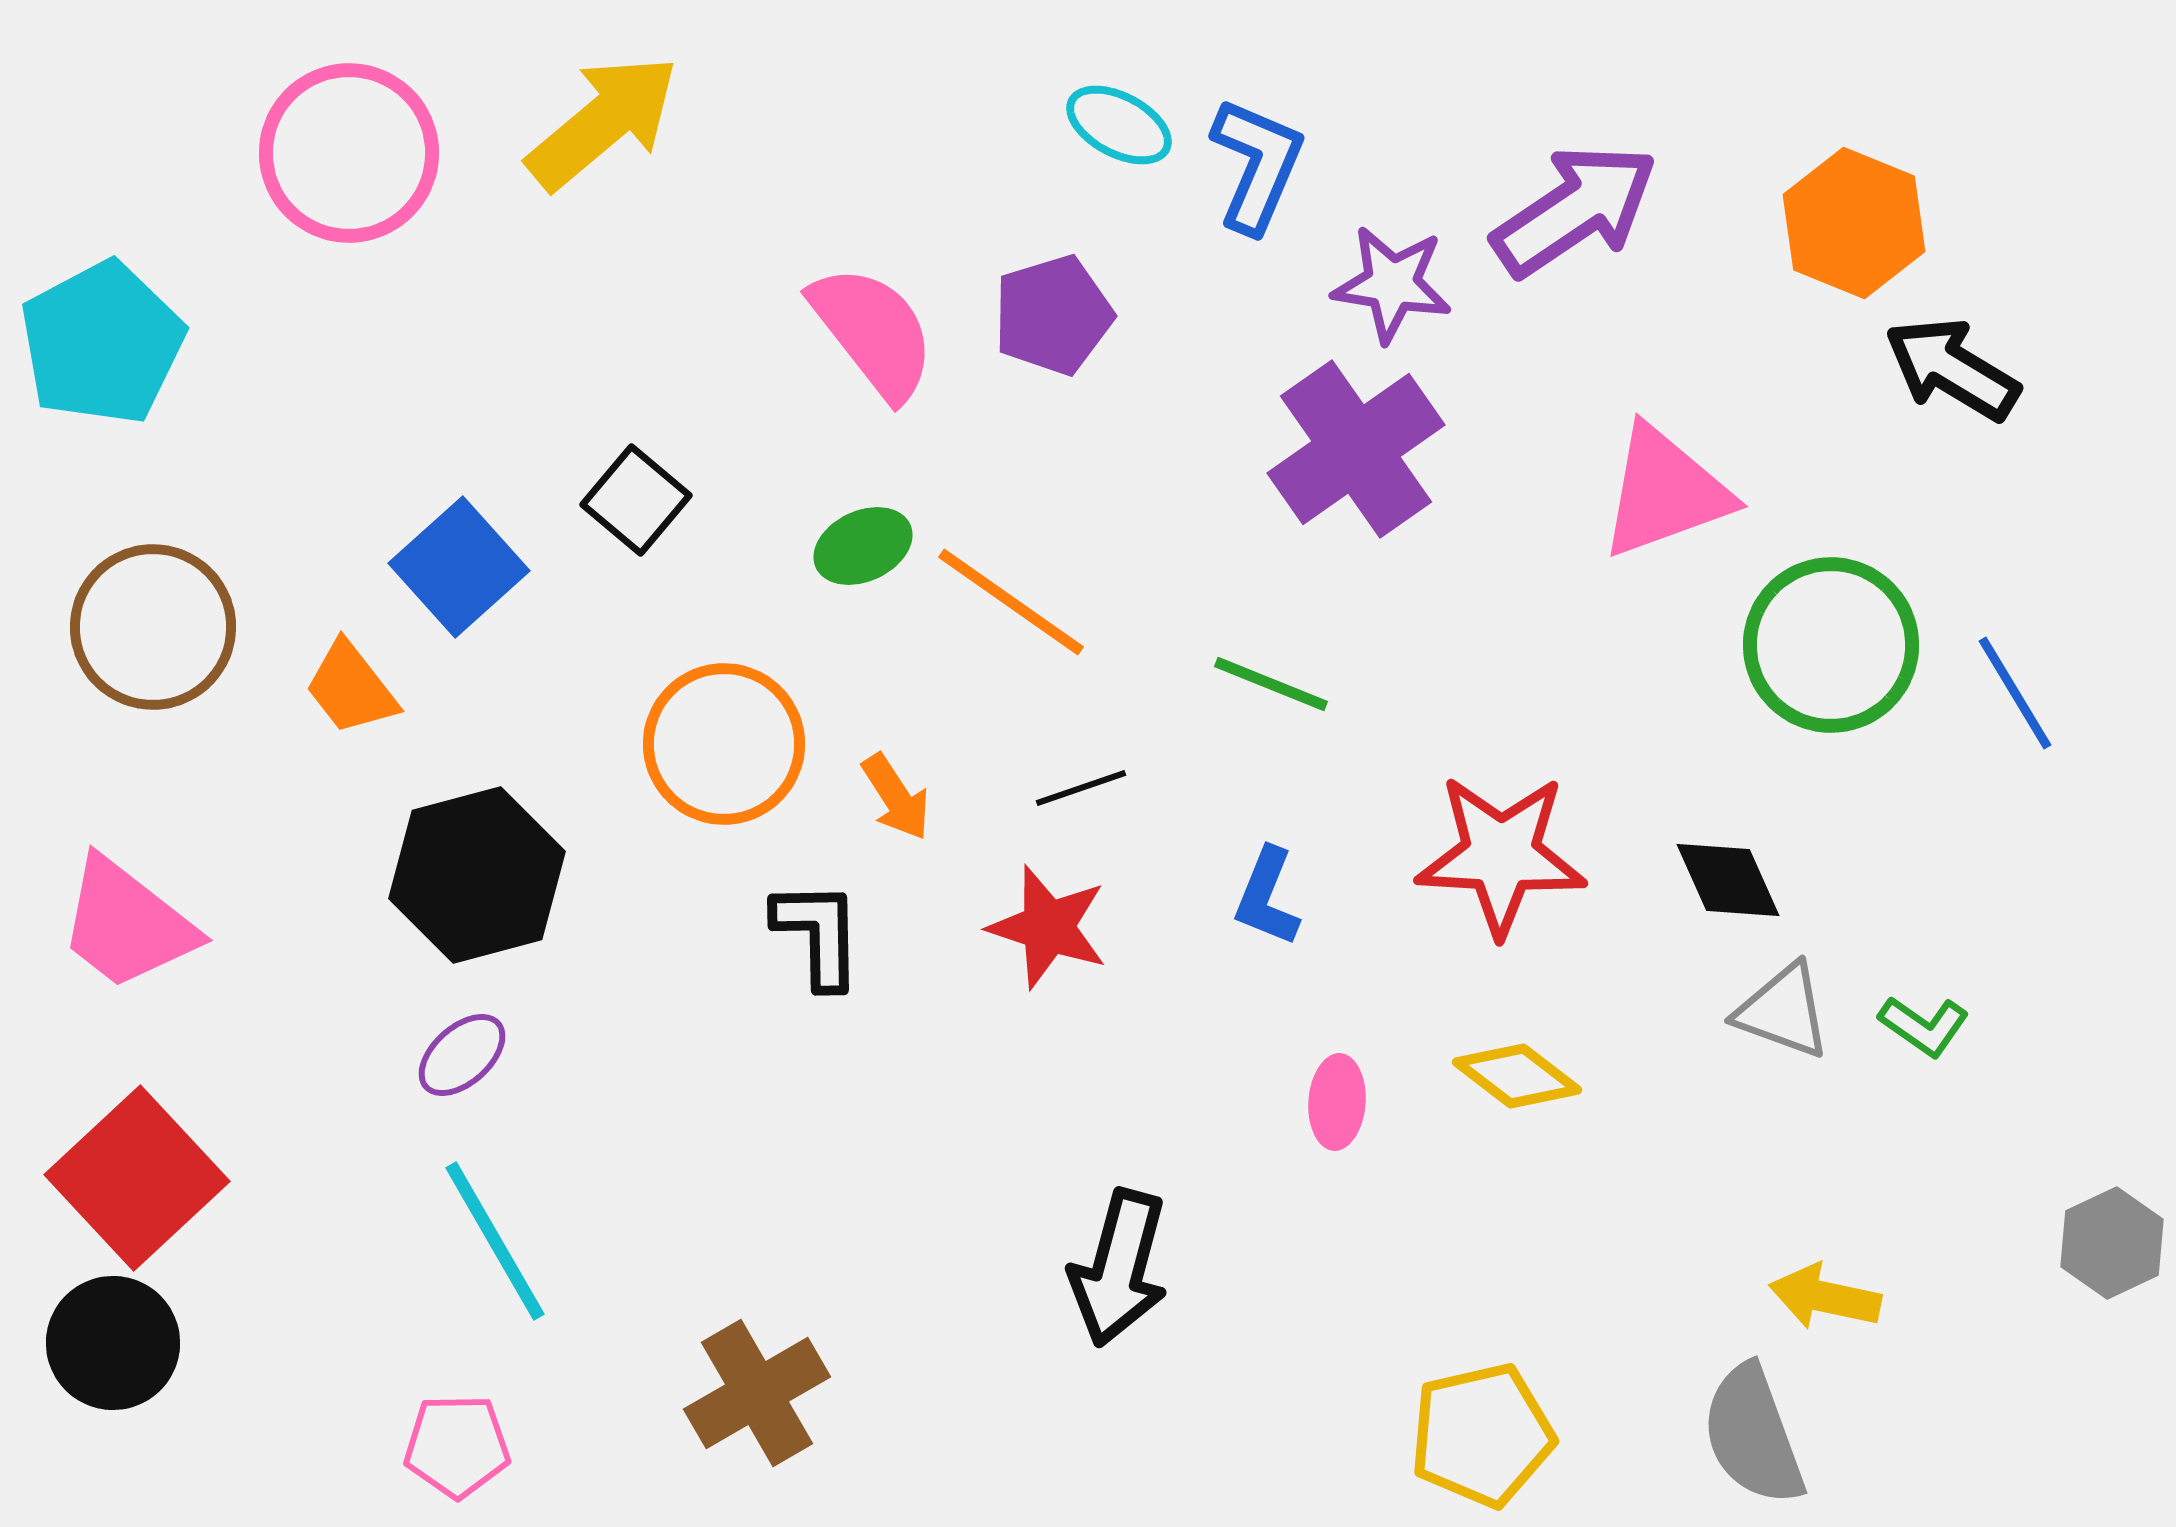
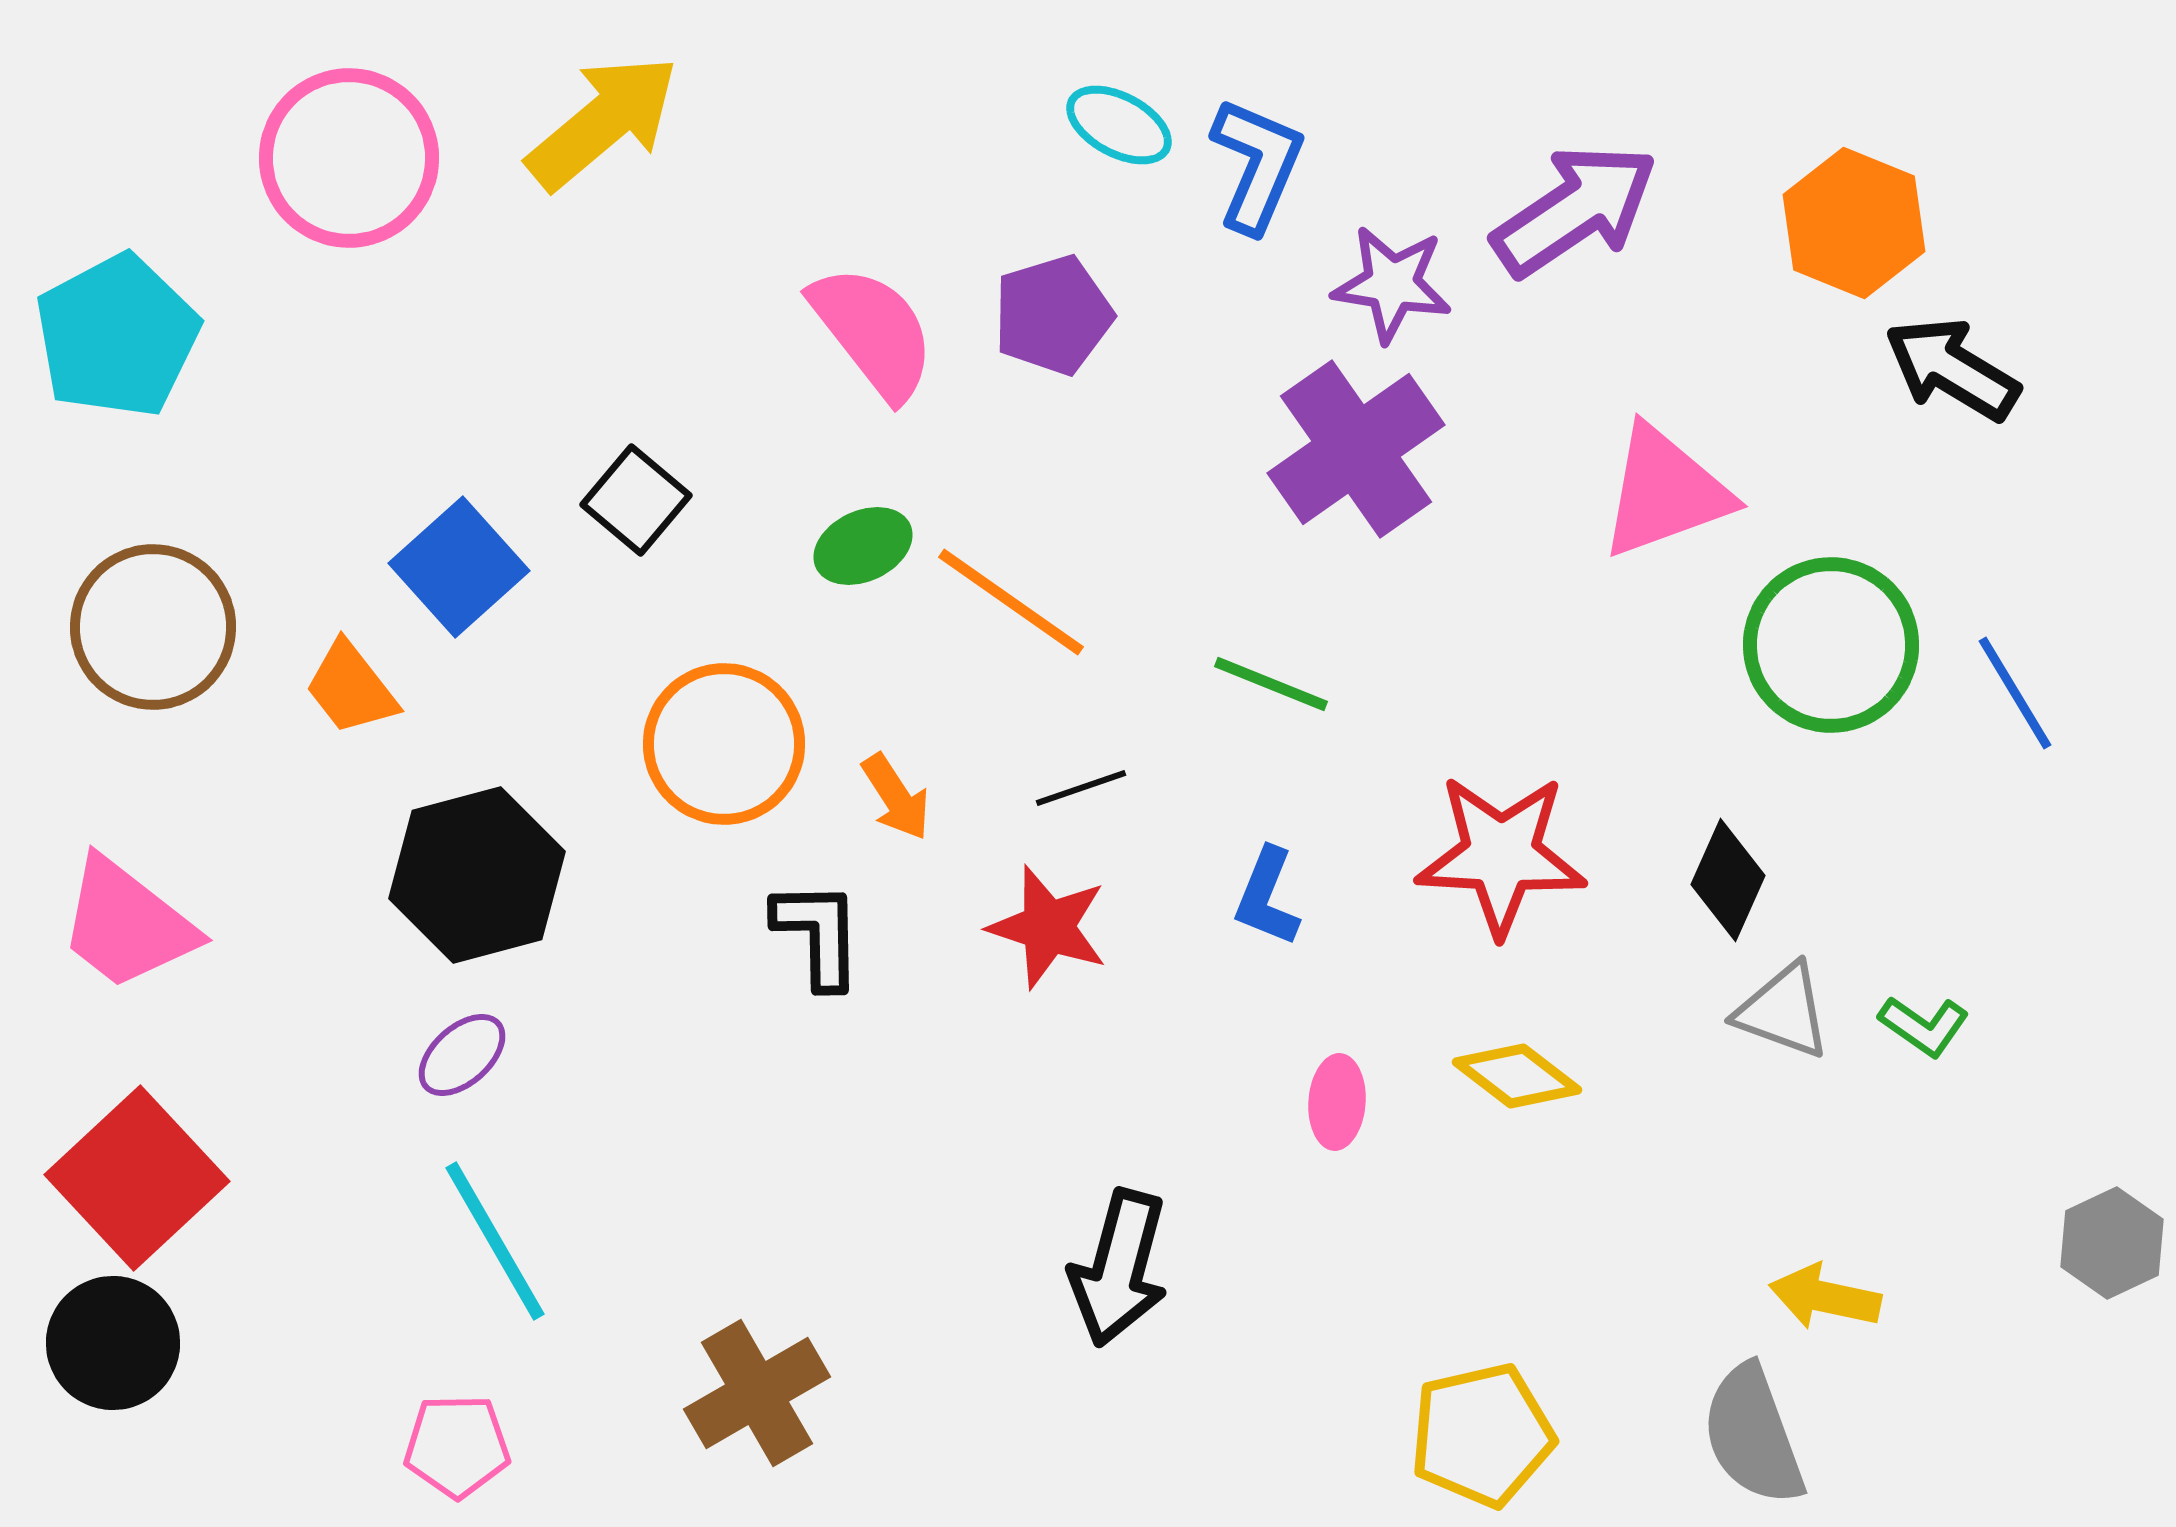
pink circle at (349, 153): moved 5 px down
cyan pentagon at (102, 343): moved 15 px right, 7 px up
black diamond at (1728, 880): rotated 48 degrees clockwise
